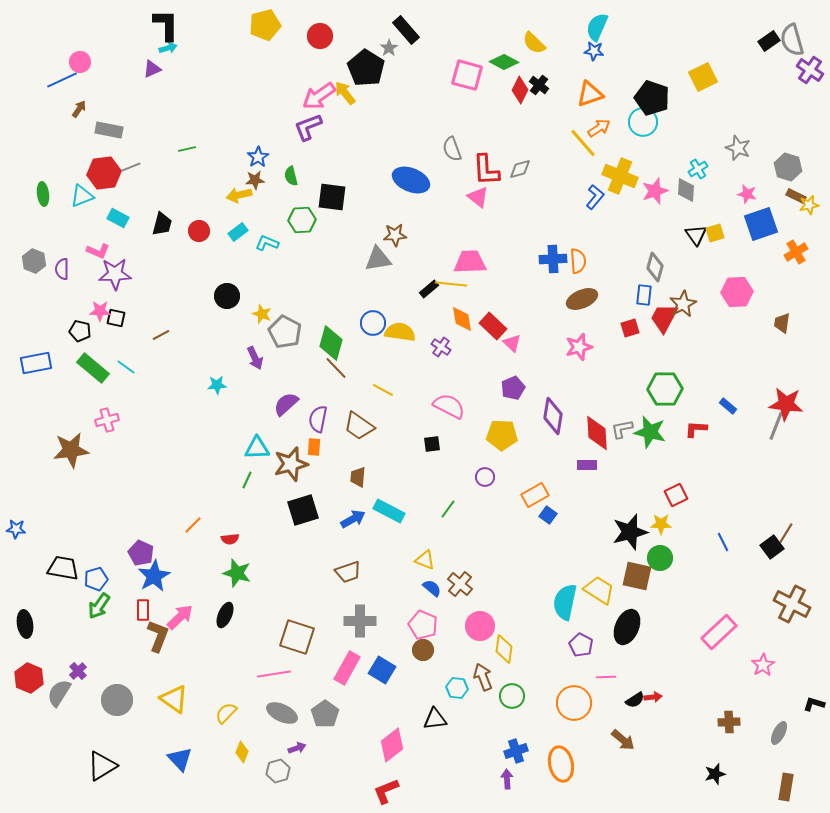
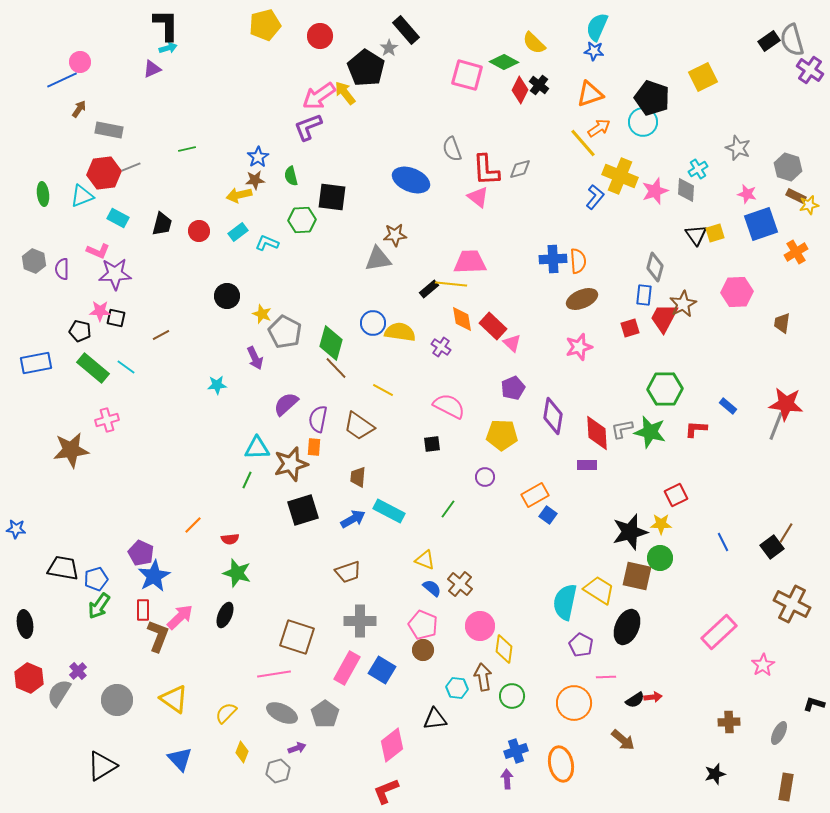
brown arrow at (483, 677): rotated 12 degrees clockwise
